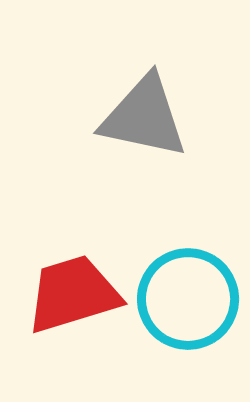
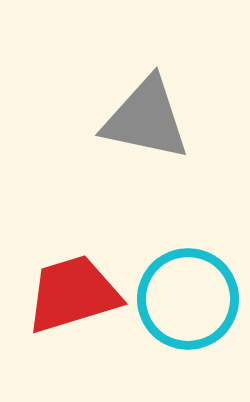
gray triangle: moved 2 px right, 2 px down
